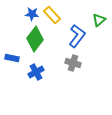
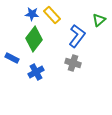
green diamond: moved 1 px left
blue rectangle: rotated 16 degrees clockwise
